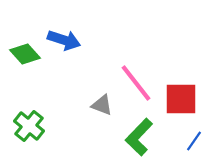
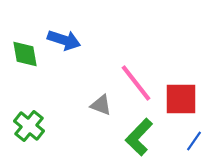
green diamond: rotated 32 degrees clockwise
gray triangle: moved 1 px left
